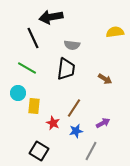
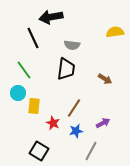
green line: moved 3 px left, 2 px down; rotated 24 degrees clockwise
